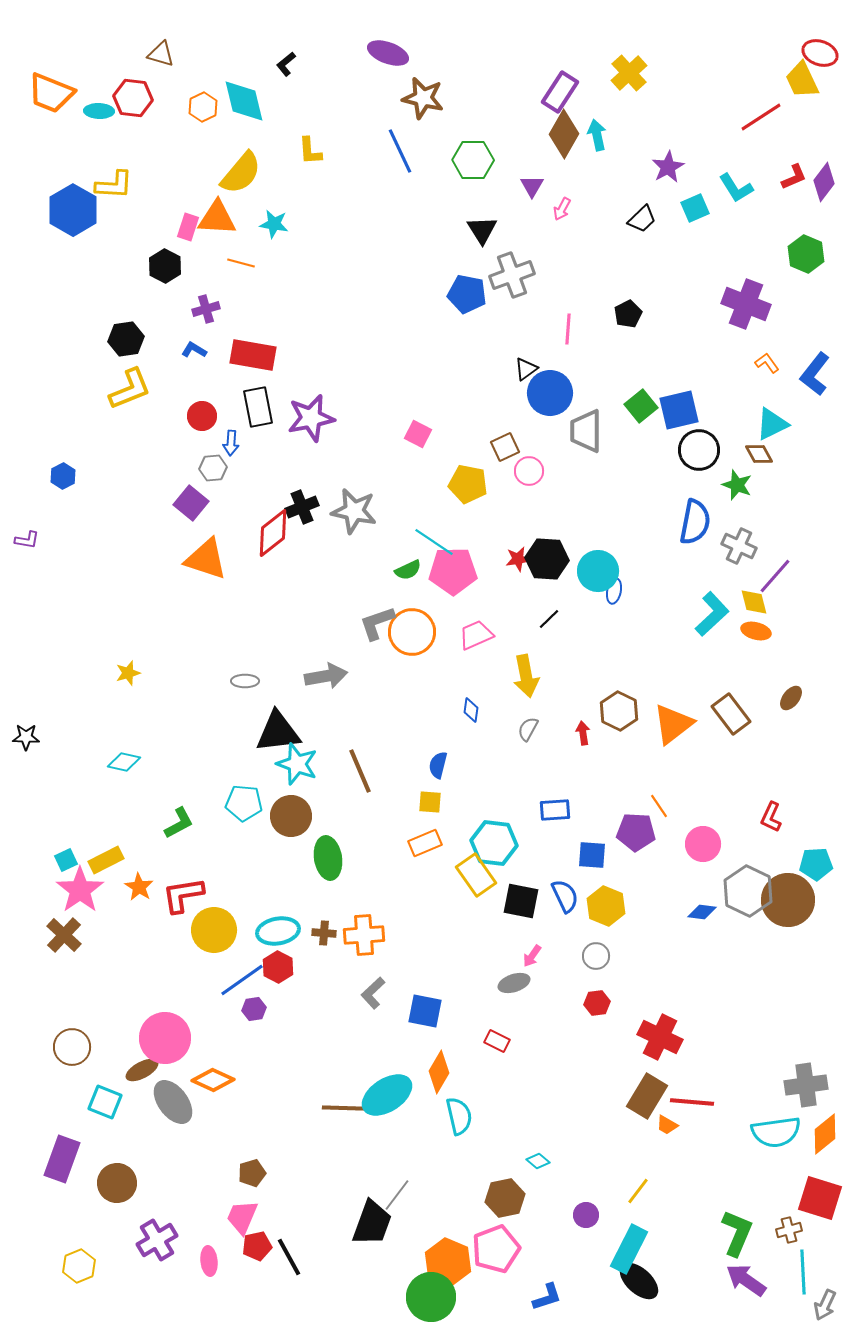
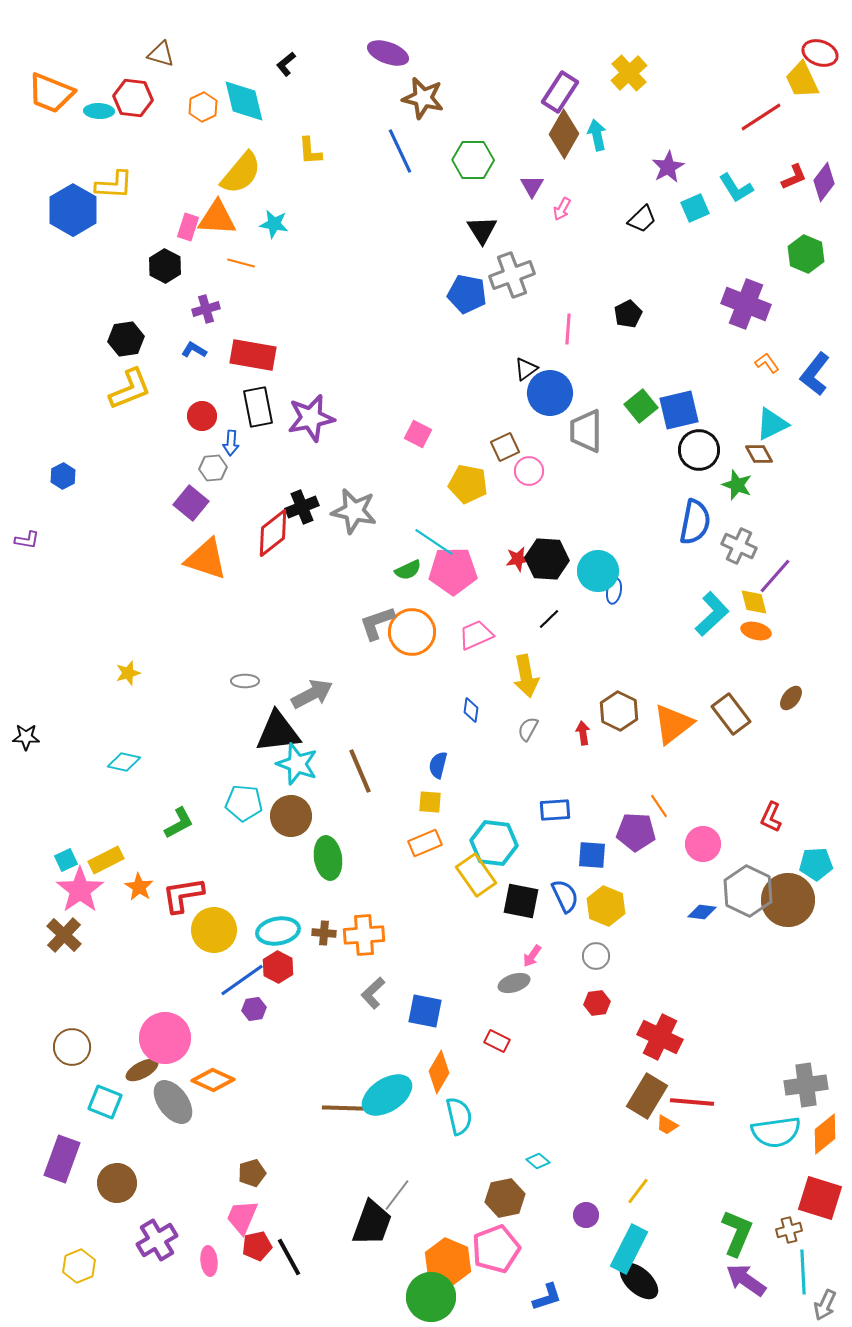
gray arrow at (326, 676): moved 14 px left, 18 px down; rotated 18 degrees counterclockwise
